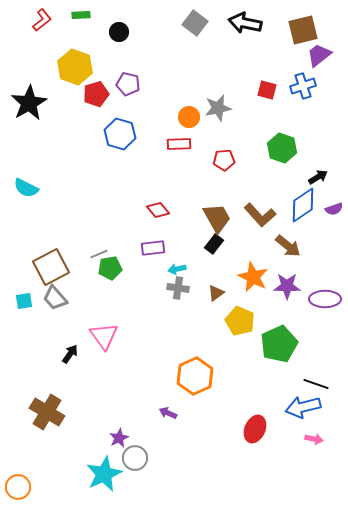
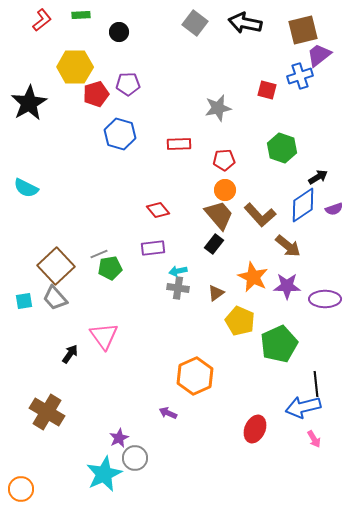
yellow hexagon at (75, 67): rotated 20 degrees counterclockwise
purple pentagon at (128, 84): rotated 15 degrees counterclockwise
blue cross at (303, 86): moved 3 px left, 10 px up
orange circle at (189, 117): moved 36 px right, 73 px down
brown trapezoid at (217, 218): moved 2 px right, 3 px up; rotated 12 degrees counterclockwise
brown square at (51, 267): moved 5 px right, 1 px up; rotated 15 degrees counterclockwise
cyan arrow at (177, 269): moved 1 px right, 2 px down
black line at (316, 384): rotated 65 degrees clockwise
pink arrow at (314, 439): rotated 48 degrees clockwise
orange circle at (18, 487): moved 3 px right, 2 px down
